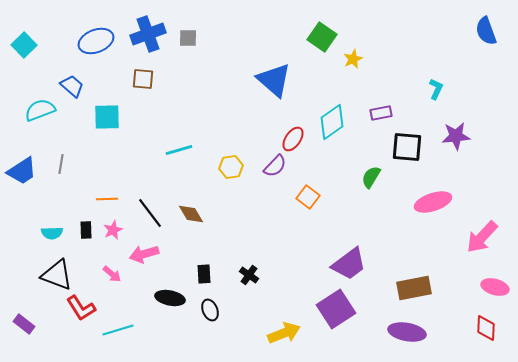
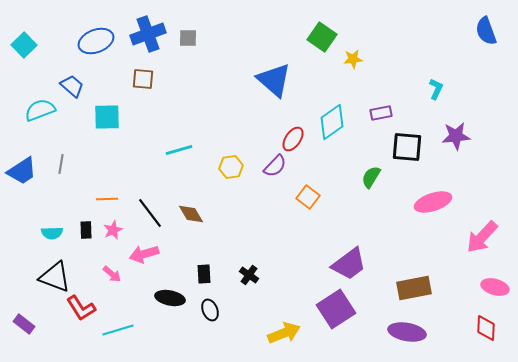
yellow star at (353, 59): rotated 18 degrees clockwise
black triangle at (57, 275): moved 2 px left, 2 px down
